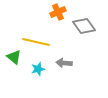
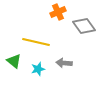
green triangle: moved 4 px down
